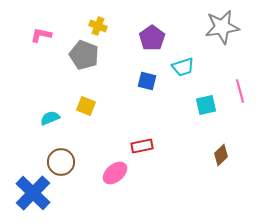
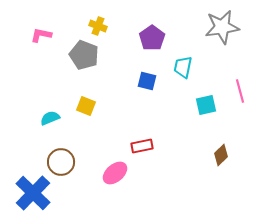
cyan trapezoid: rotated 120 degrees clockwise
